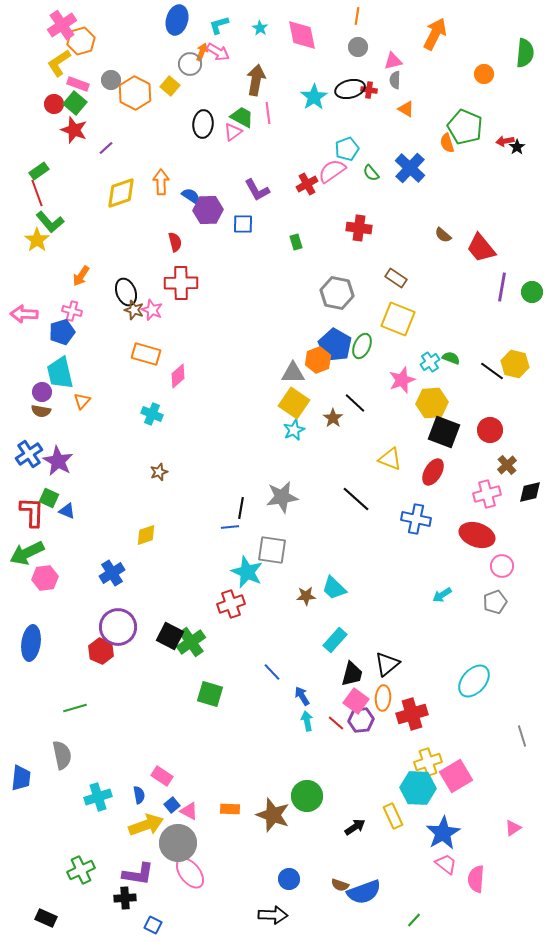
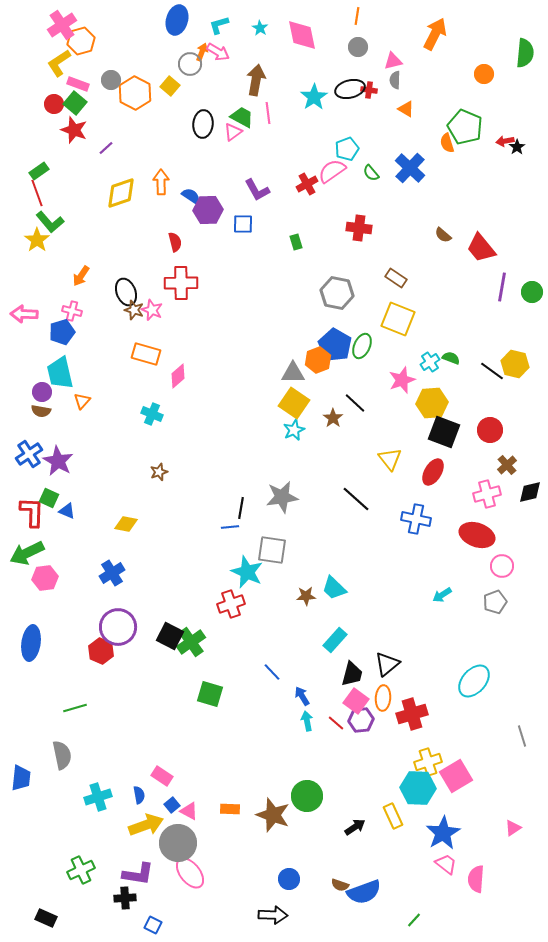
yellow triangle at (390, 459): rotated 30 degrees clockwise
yellow diamond at (146, 535): moved 20 px left, 11 px up; rotated 30 degrees clockwise
